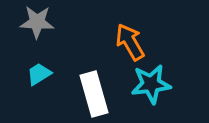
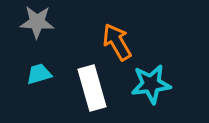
orange arrow: moved 13 px left
cyan trapezoid: rotated 16 degrees clockwise
white rectangle: moved 2 px left, 6 px up
